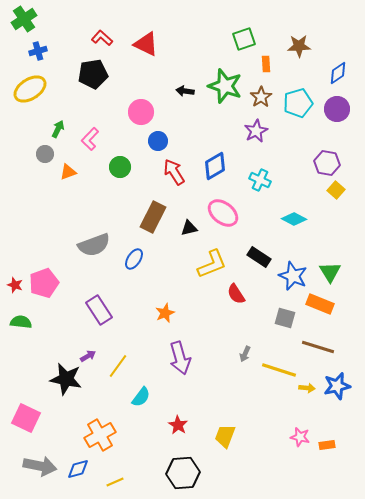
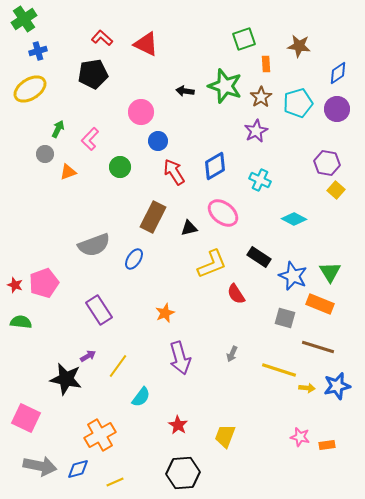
brown star at (299, 46): rotated 10 degrees clockwise
gray arrow at (245, 354): moved 13 px left
